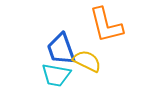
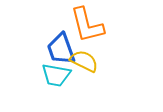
orange L-shape: moved 19 px left
yellow semicircle: moved 3 px left
